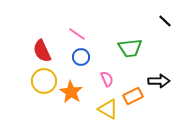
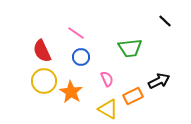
pink line: moved 1 px left, 1 px up
black arrow: rotated 25 degrees counterclockwise
